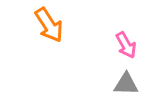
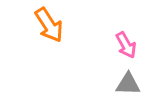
gray triangle: moved 2 px right
